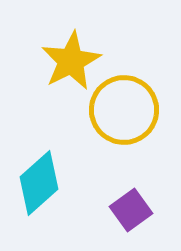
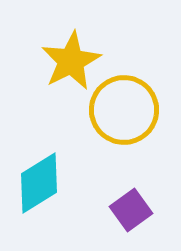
cyan diamond: rotated 10 degrees clockwise
